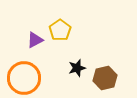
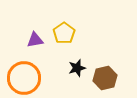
yellow pentagon: moved 4 px right, 3 px down
purple triangle: rotated 18 degrees clockwise
